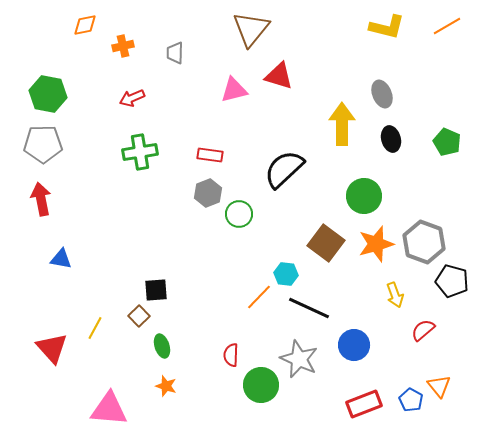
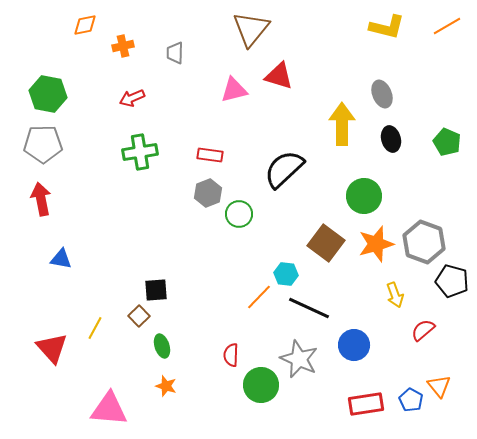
red rectangle at (364, 404): moved 2 px right; rotated 12 degrees clockwise
